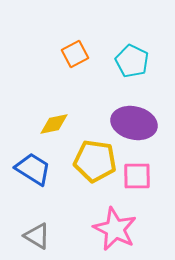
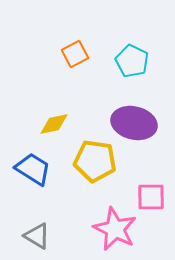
pink square: moved 14 px right, 21 px down
